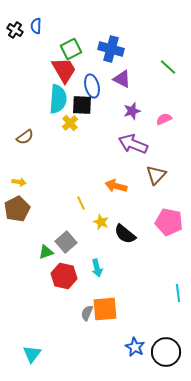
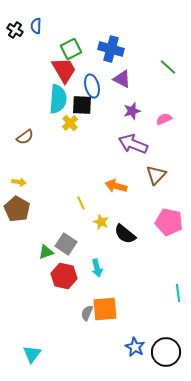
brown pentagon: rotated 15 degrees counterclockwise
gray square: moved 2 px down; rotated 15 degrees counterclockwise
